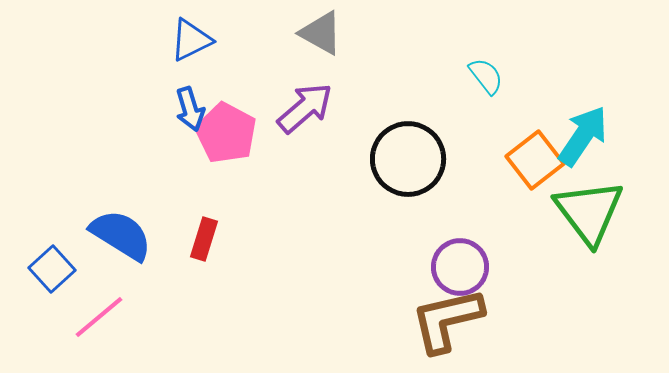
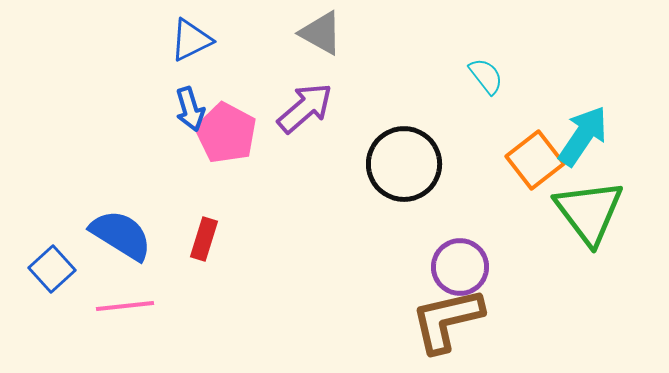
black circle: moved 4 px left, 5 px down
pink line: moved 26 px right, 11 px up; rotated 34 degrees clockwise
